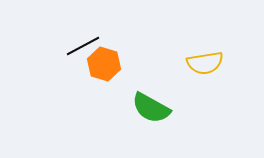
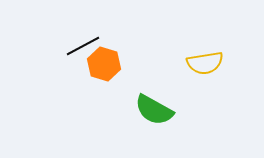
green semicircle: moved 3 px right, 2 px down
